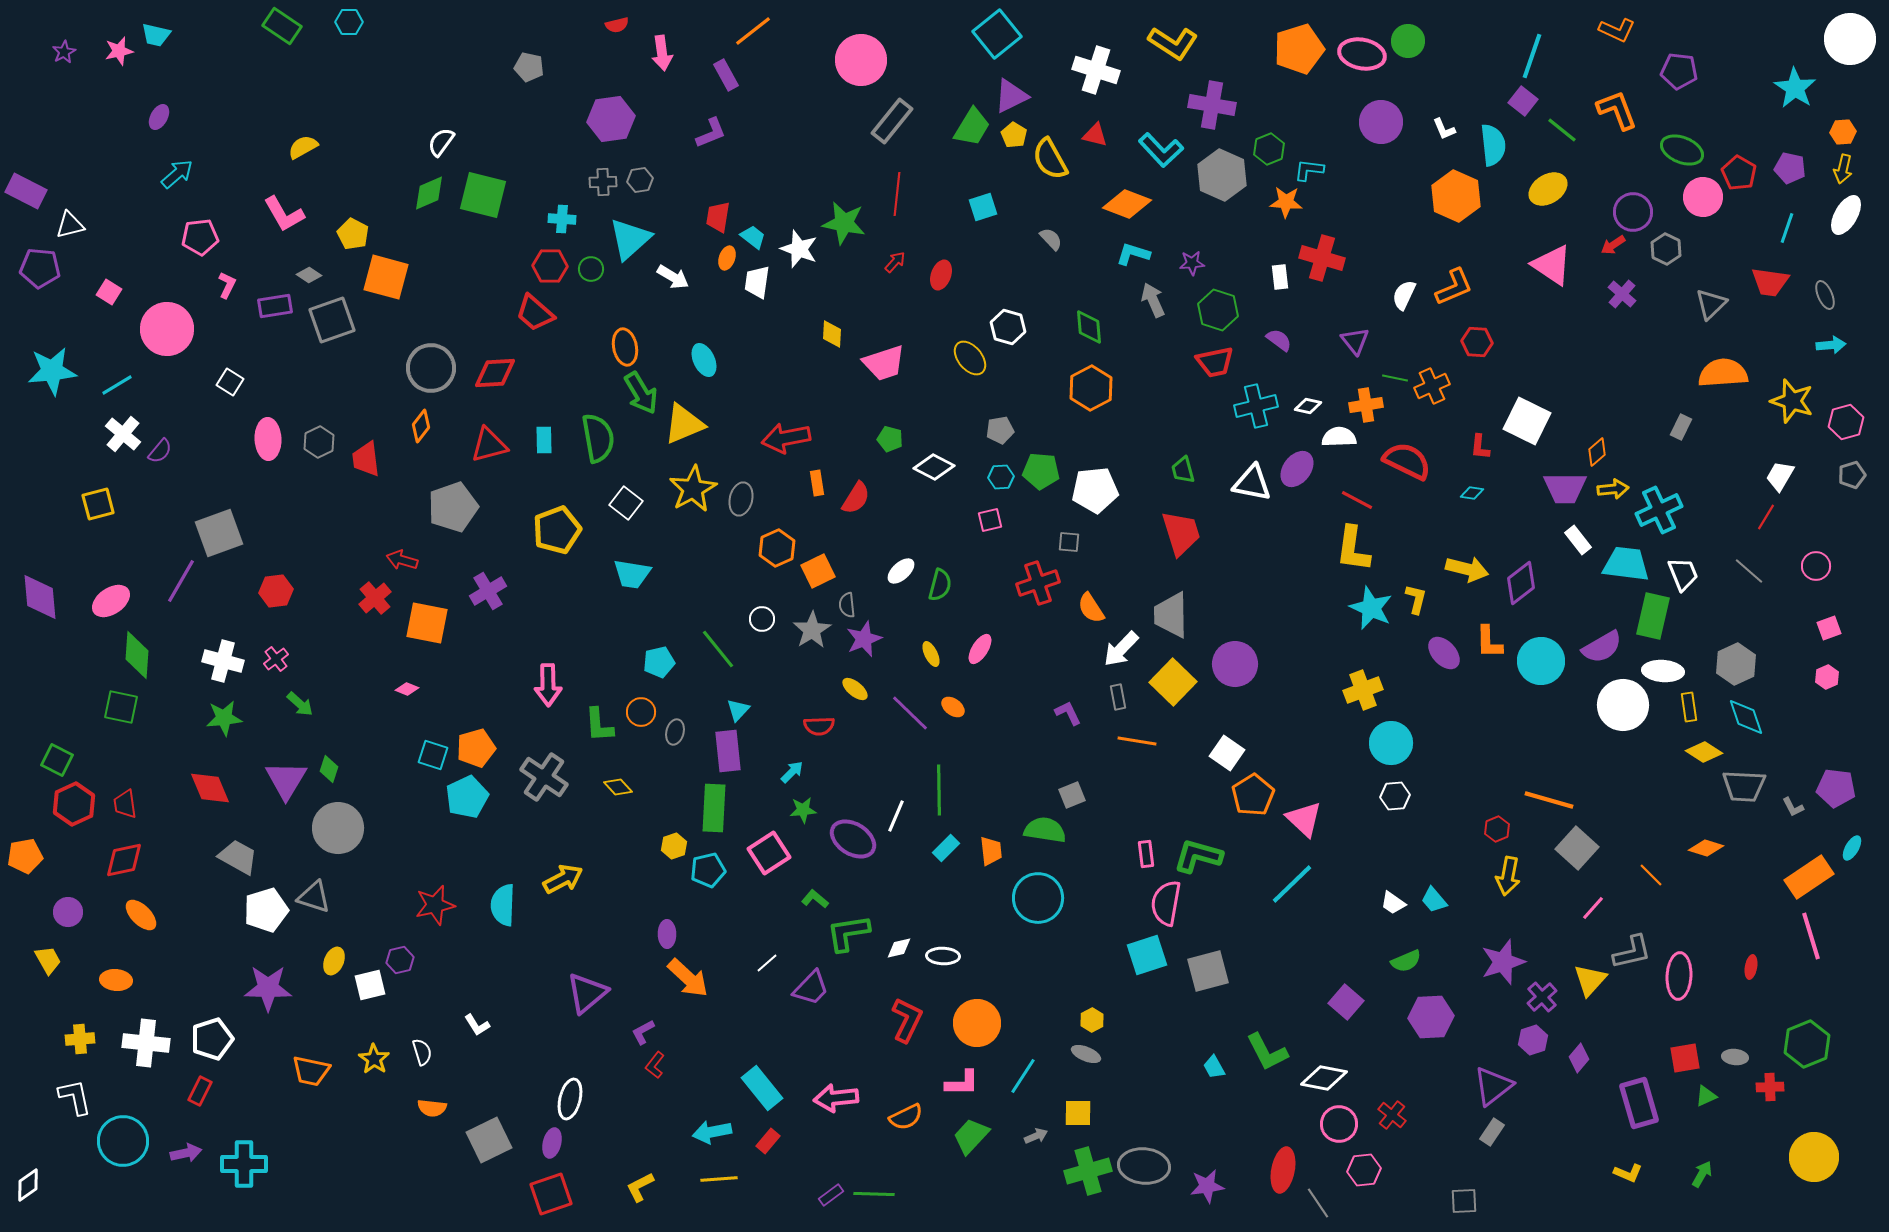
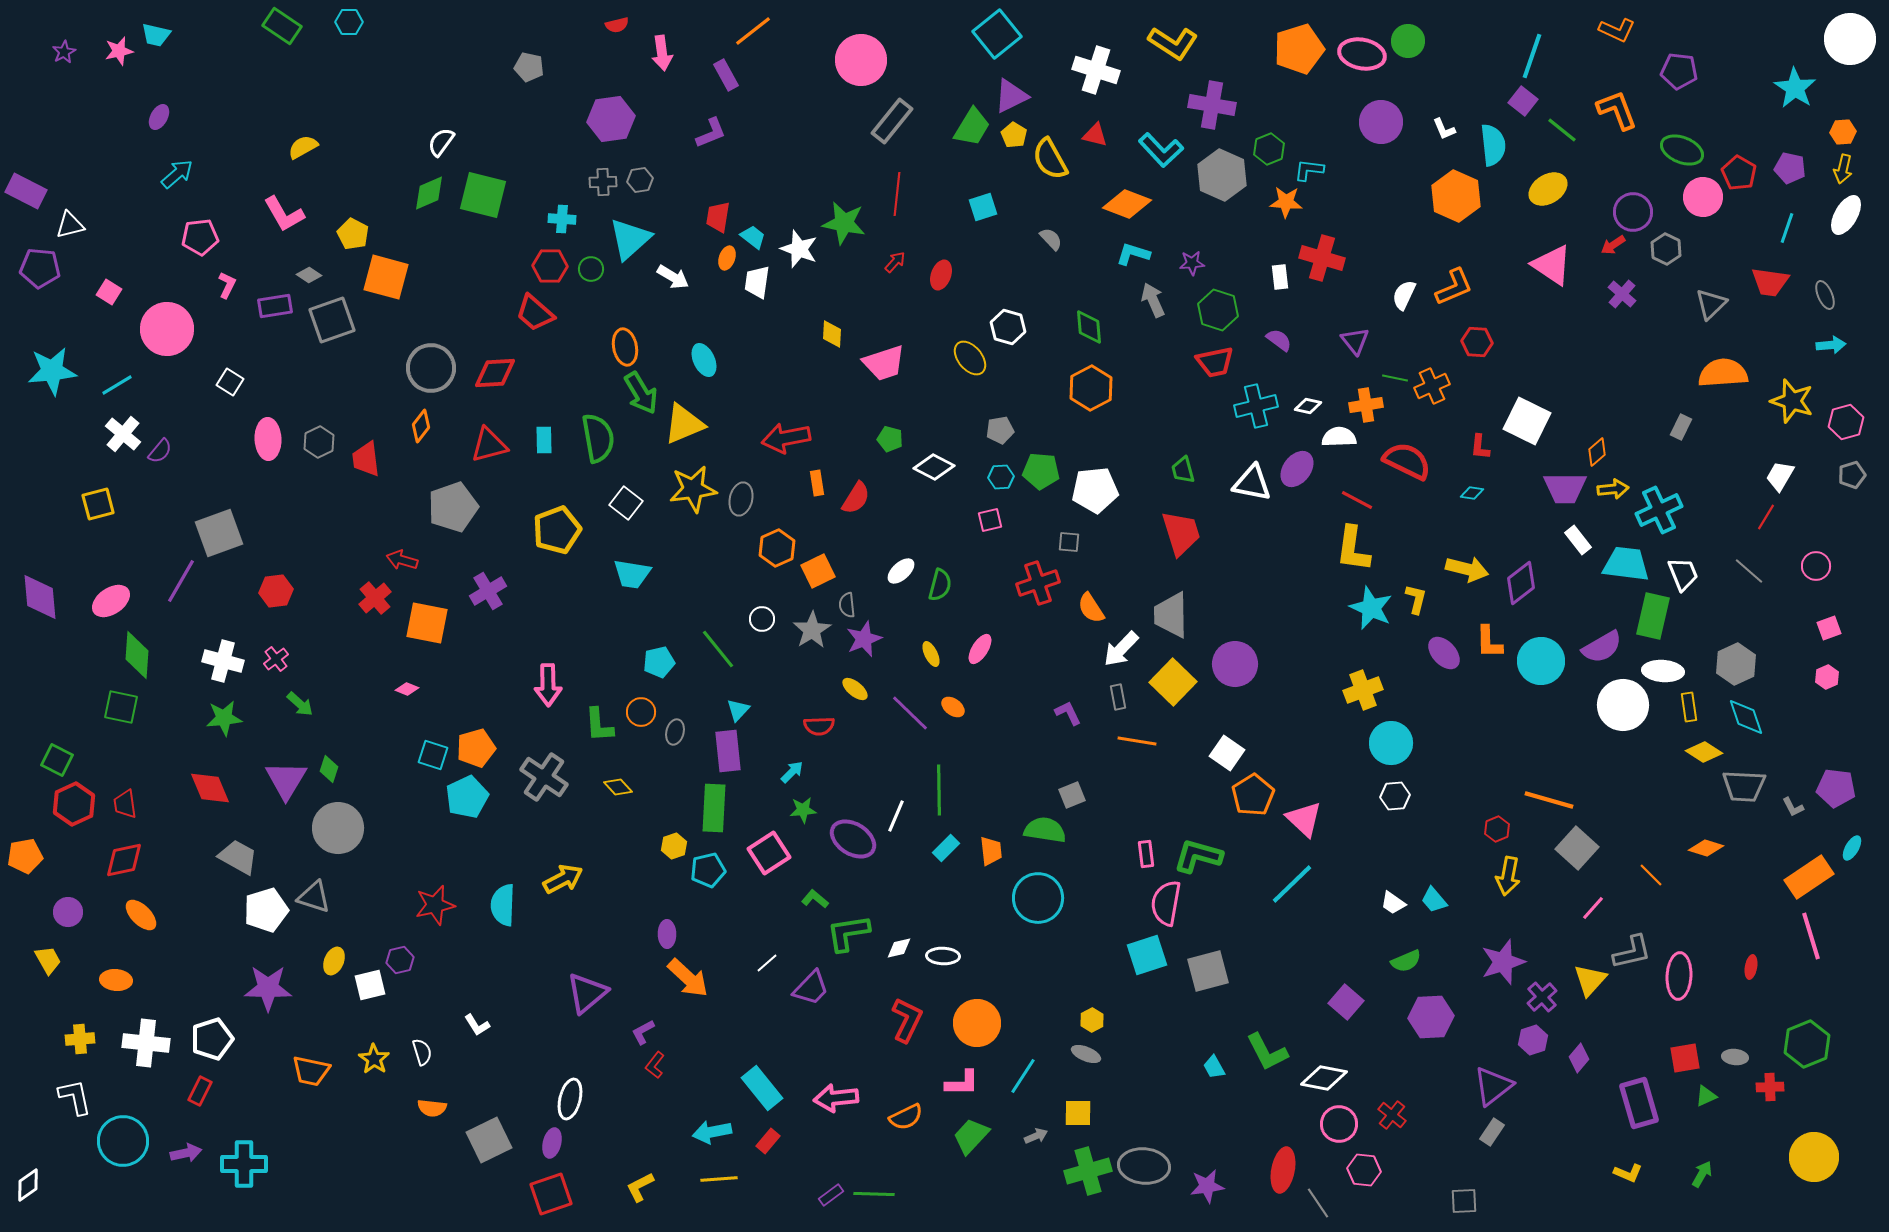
yellow star at (693, 489): rotated 21 degrees clockwise
pink hexagon at (1364, 1170): rotated 12 degrees clockwise
